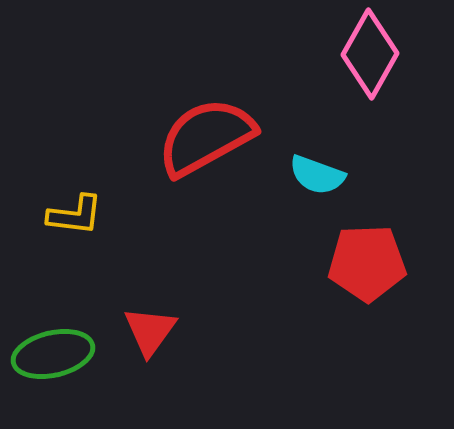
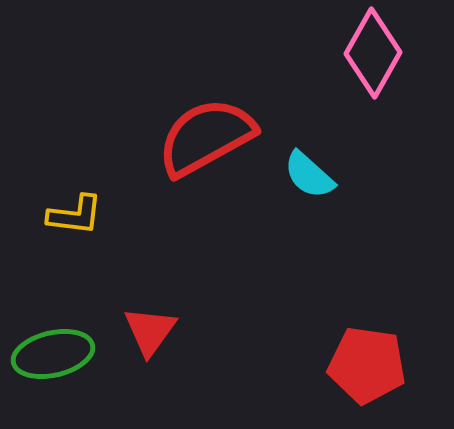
pink diamond: moved 3 px right, 1 px up
cyan semicircle: moved 8 px left; rotated 22 degrees clockwise
red pentagon: moved 102 px down; rotated 10 degrees clockwise
